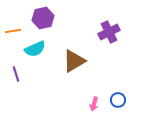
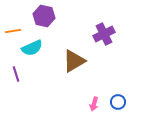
purple hexagon: moved 1 px right, 2 px up; rotated 25 degrees clockwise
purple cross: moved 5 px left, 2 px down
cyan semicircle: moved 3 px left, 1 px up
blue circle: moved 2 px down
